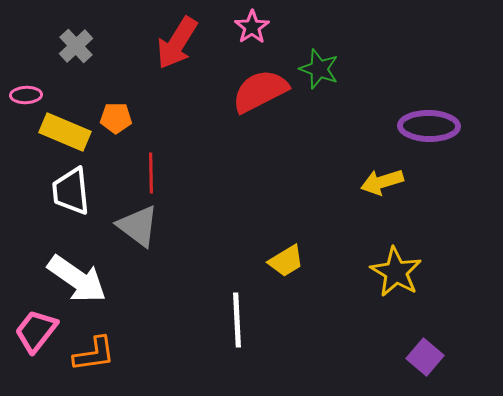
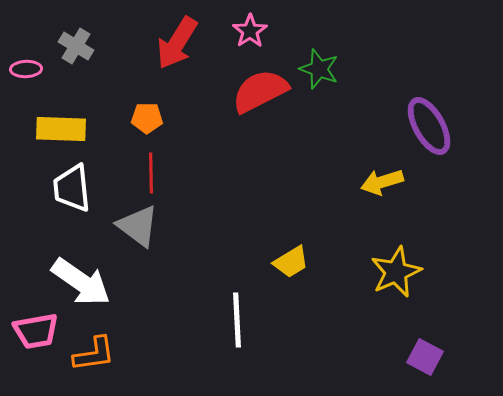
pink star: moved 2 px left, 4 px down
gray cross: rotated 16 degrees counterclockwise
pink ellipse: moved 26 px up
orange pentagon: moved 31 px right
purple ellipse: rotated 60 degrees clockwise
yellow rectangle: moved 4 px left, 3 px up; rotated 21 degrees counterclockwise
white trapezoid: moved 1 px right, 3 px up
yellow trapezoid: moved 5 px right, 1 px down
yellow star: rotated 18 degrees clockwise
white arrow: moved 4 px right, 3 px down
pink trapezoid: rotated 138 degrees counterclockwise
purple square: rotated 12 degrees counterclockwise
